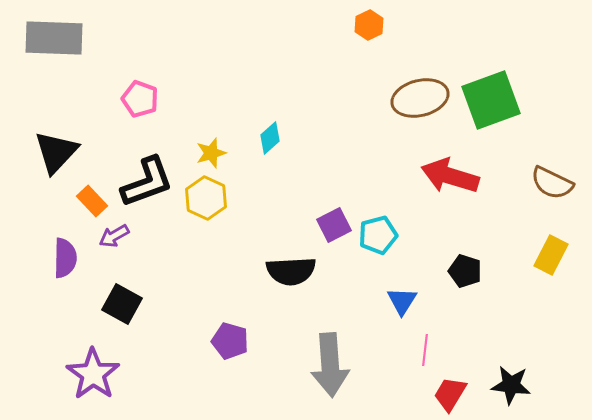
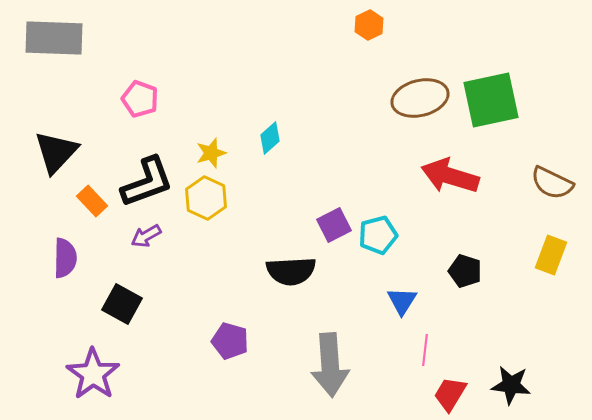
green square: rotated 8 degrees clockwise
purple arrow: moved 32 px right
yellow rectangle: rotated 6 degrees counterclockwise
